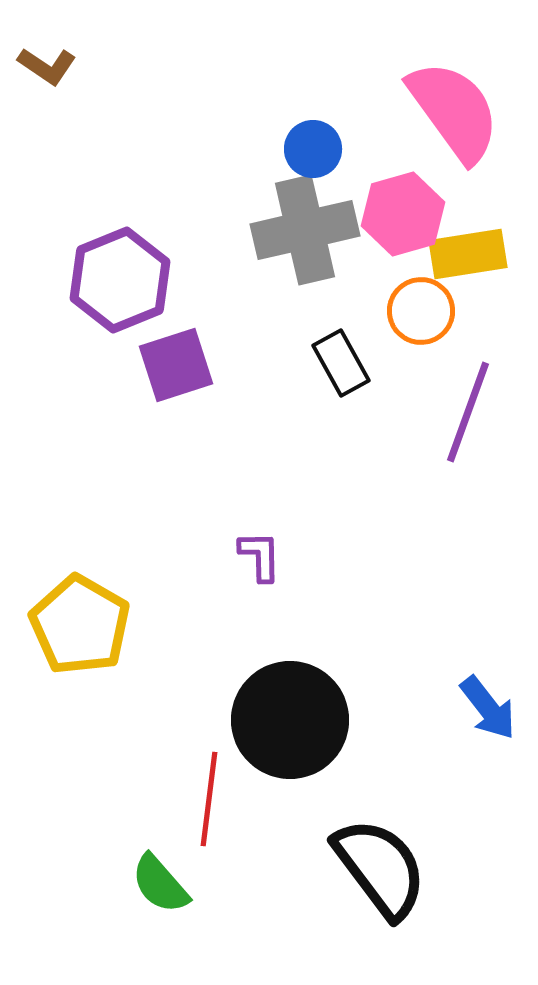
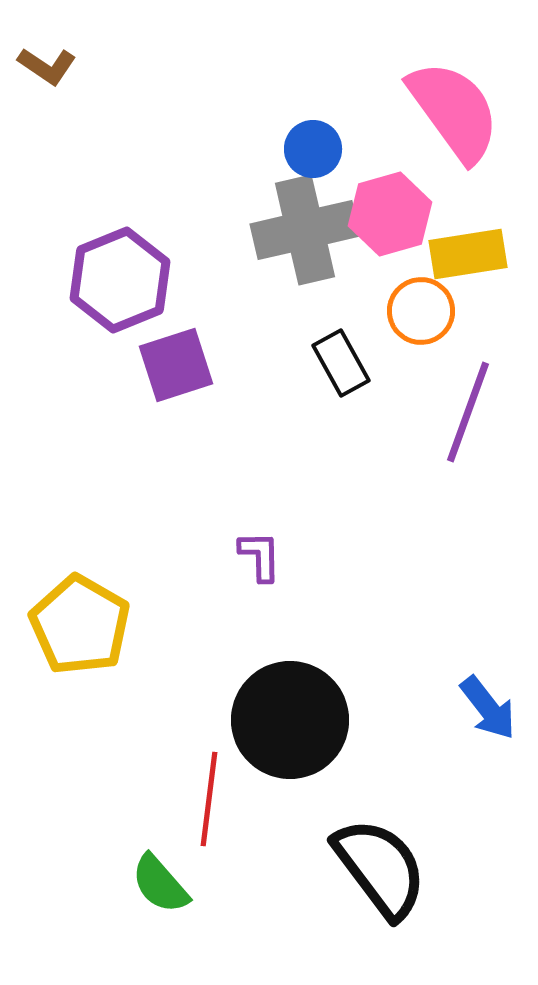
pink hexagon: moved 13 px left
